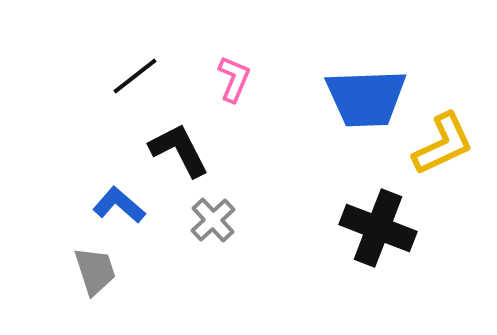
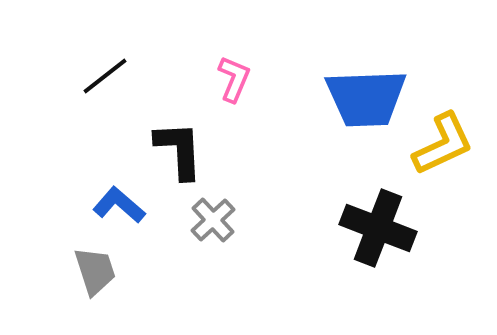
black line: moved 30 px left
black L-shape: rotated 24 degrees clockwise
